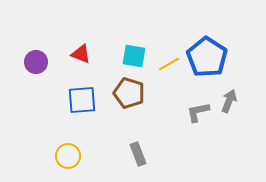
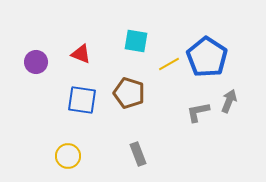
cyan square: moved 2 px right, 15 px up
blue square: rotated 12 degrees clockwise
